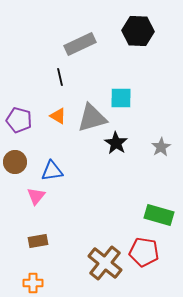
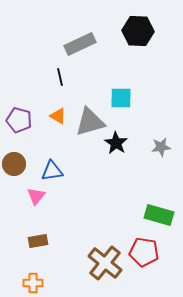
gray triangle: moved 2 px left, 4 px down
gray star: rotated 24 degrees clockwise
brown circle: moved 1 px left, 2 px down
